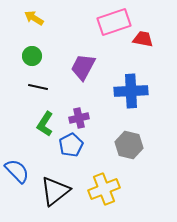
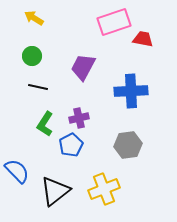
gray hexagon: moved 1 px left; rotated 20 degrees counterclockwise
